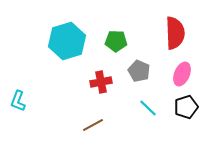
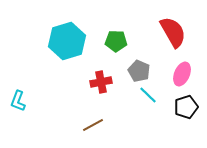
red semicircle: moved 2 px left, 1 px up; rotated 28 degrees counterclockwise
cyan line: moved 13 px up
